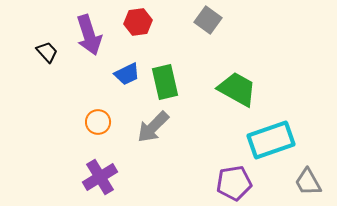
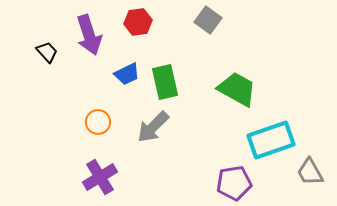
gray trapezoid: moved 2 px right, 10 px up
